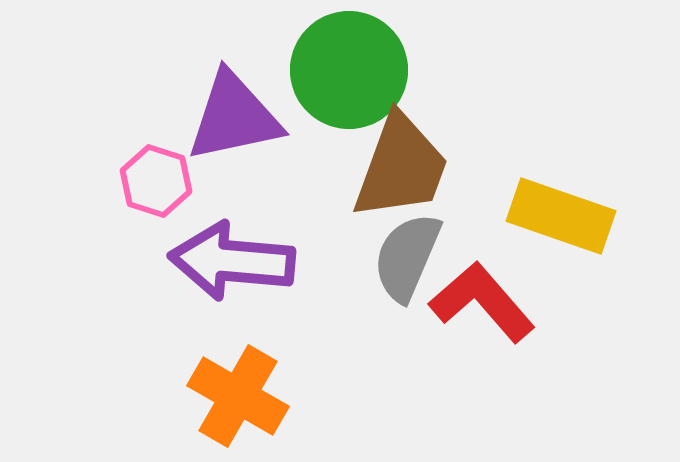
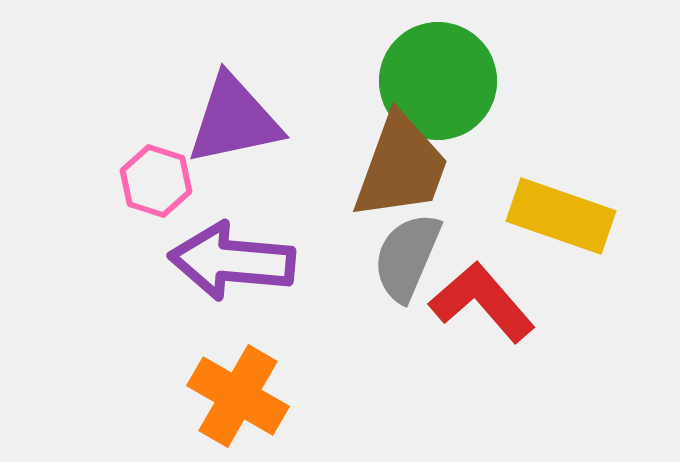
green circle: moved 89 px right, 11 px down
purple triangle: moved 3 px down
